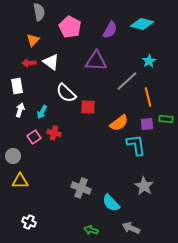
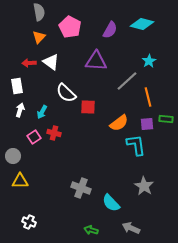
orange triangle: moved 6 px right, 3 px up
